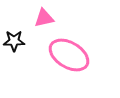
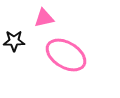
pink ellipse: moved 3 px left
